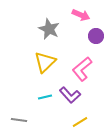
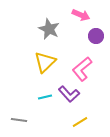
purple L-shape: moved 1 px left, 1 px up
